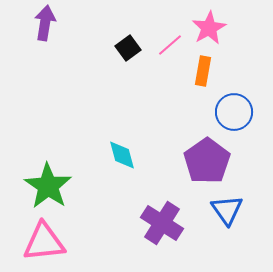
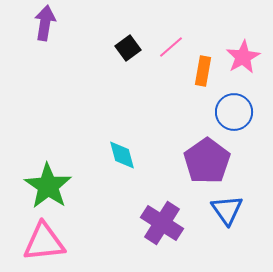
pink star: moved 34 px right, 29 px down
pink line: moved 1 px right, 2 px down
